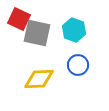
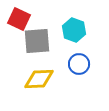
gray square: moved 8 px down; rotated 16 degrees counterclockwise
blue circle: moved 1 px right, 1 px up
